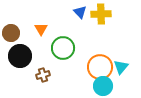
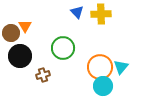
blue triangle: moved 3 px left
orange triangle: moved 16 px left, 3 px up
